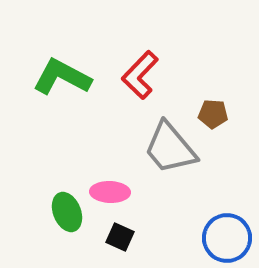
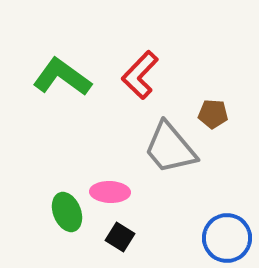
green L-shape: rotated 8 degrees clockwise
black square: rotated 8 degrees clockwise
